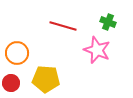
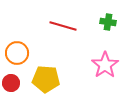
green cross: rotated 14 degrees counterclockwise
pink star: moved 8 px right, 15 px down; rotated 16 degrees clockwise
